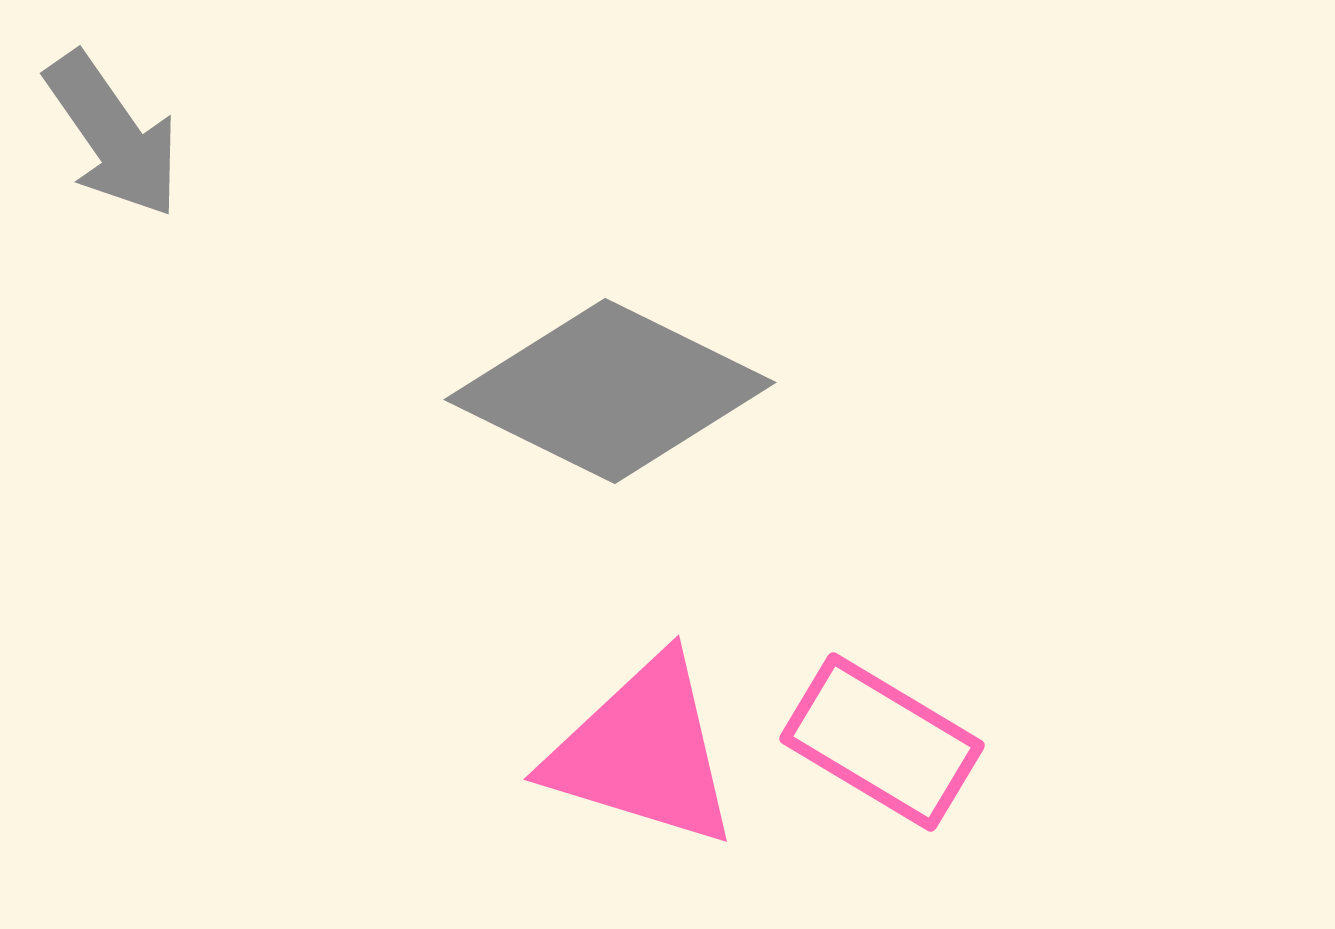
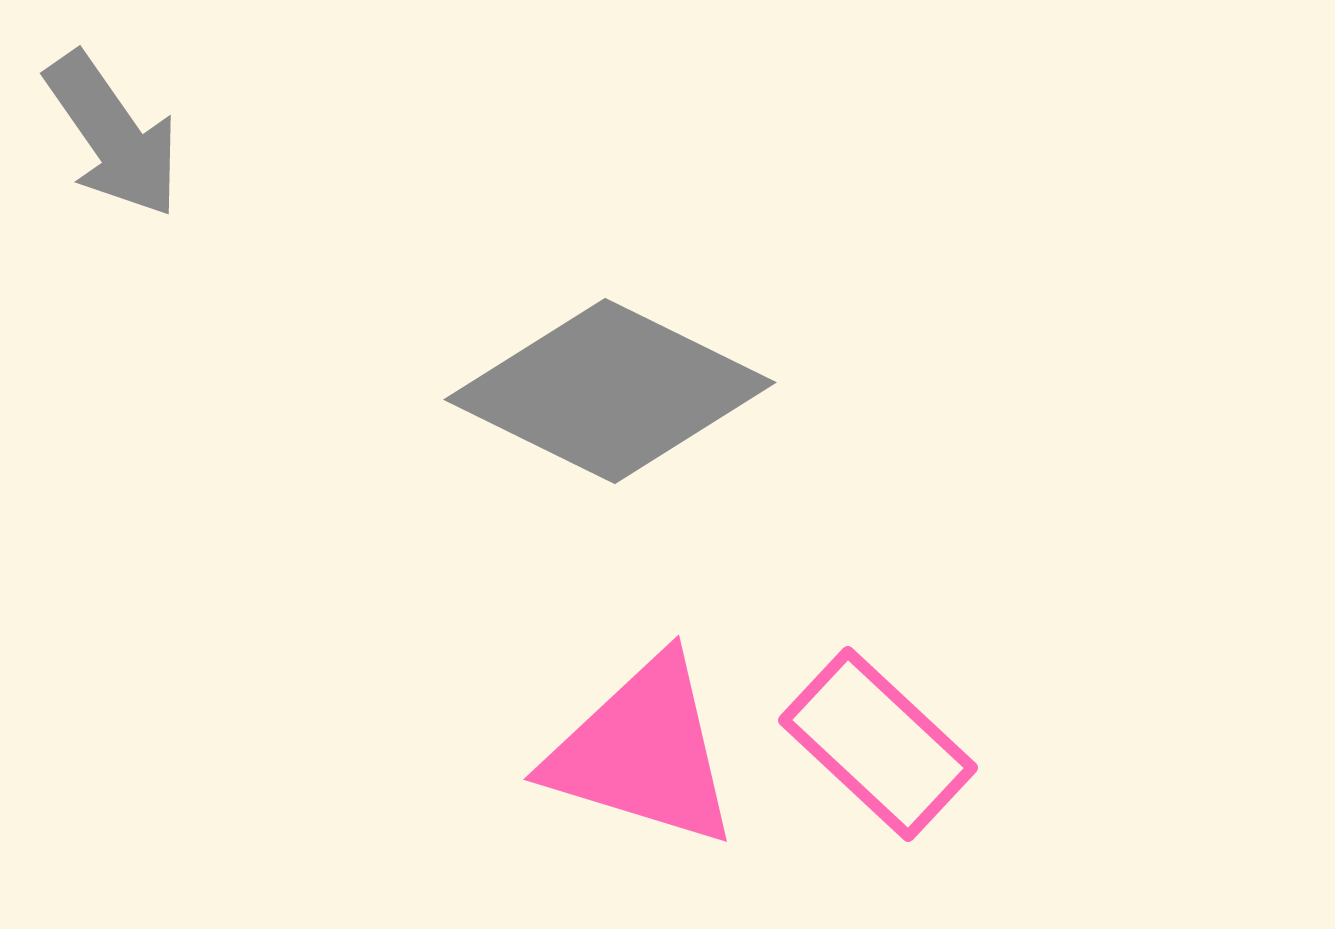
pink rectangle: moved 4 px left, 2 px down; rotated 12 degrees clockwise
